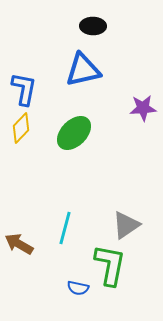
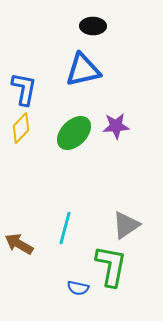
purple star: moved 27 px left, 18 px down
green L-shape: moved 1 px right, 1 px down
